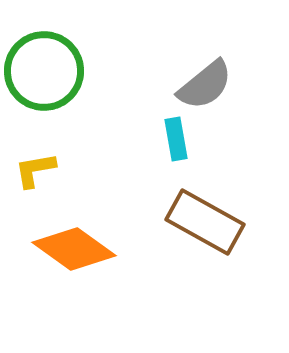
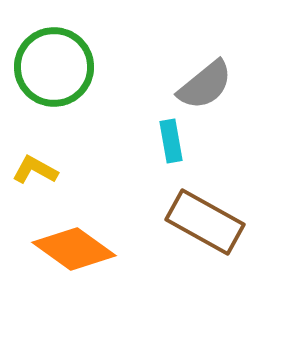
green circle: moved 10 px right, 4 px up
cyan rectangle: moved 5 px left, 2 px down
yellow L-shape: rotated 39 degrees clockwise
